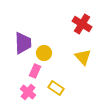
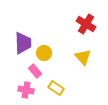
red cross: moved 4 px right
pink rectangle: rotated 64 degrees counterclockwise
pink cross: moved 2 px left, 2 px up; rotated 28 degrees counterclockwise
